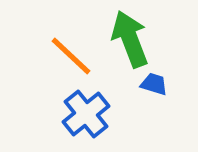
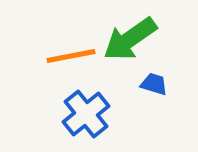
green arrow: rotated 104 degrees counterclockwise
orange line: rotated 54 degrees counterclockwise
